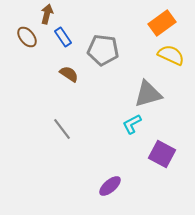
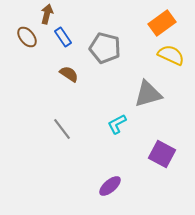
gray pentagon: moved 2 px right, 2 px up; rotated 8 degrees clockwise
cyan L-shape: moved 15 px left
